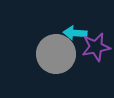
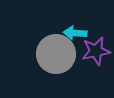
purple star: moved 4 px down
